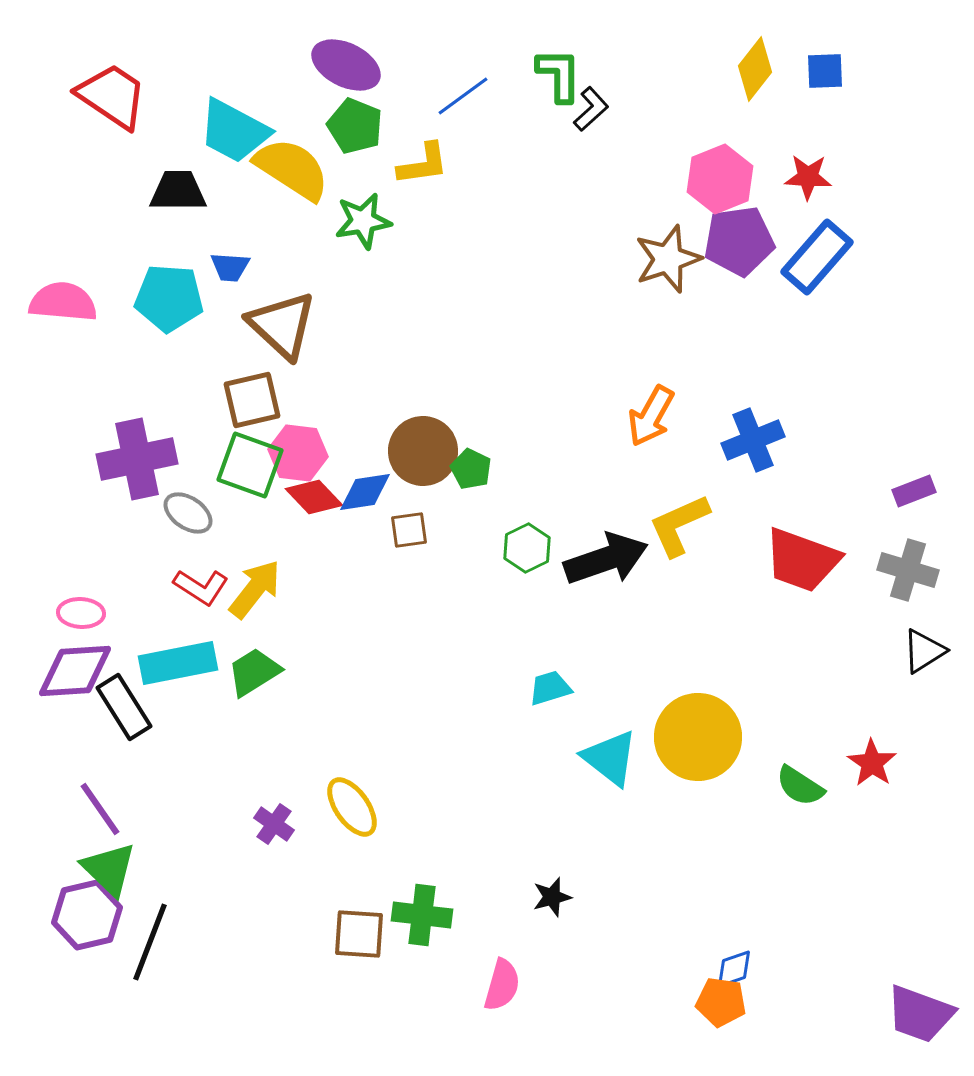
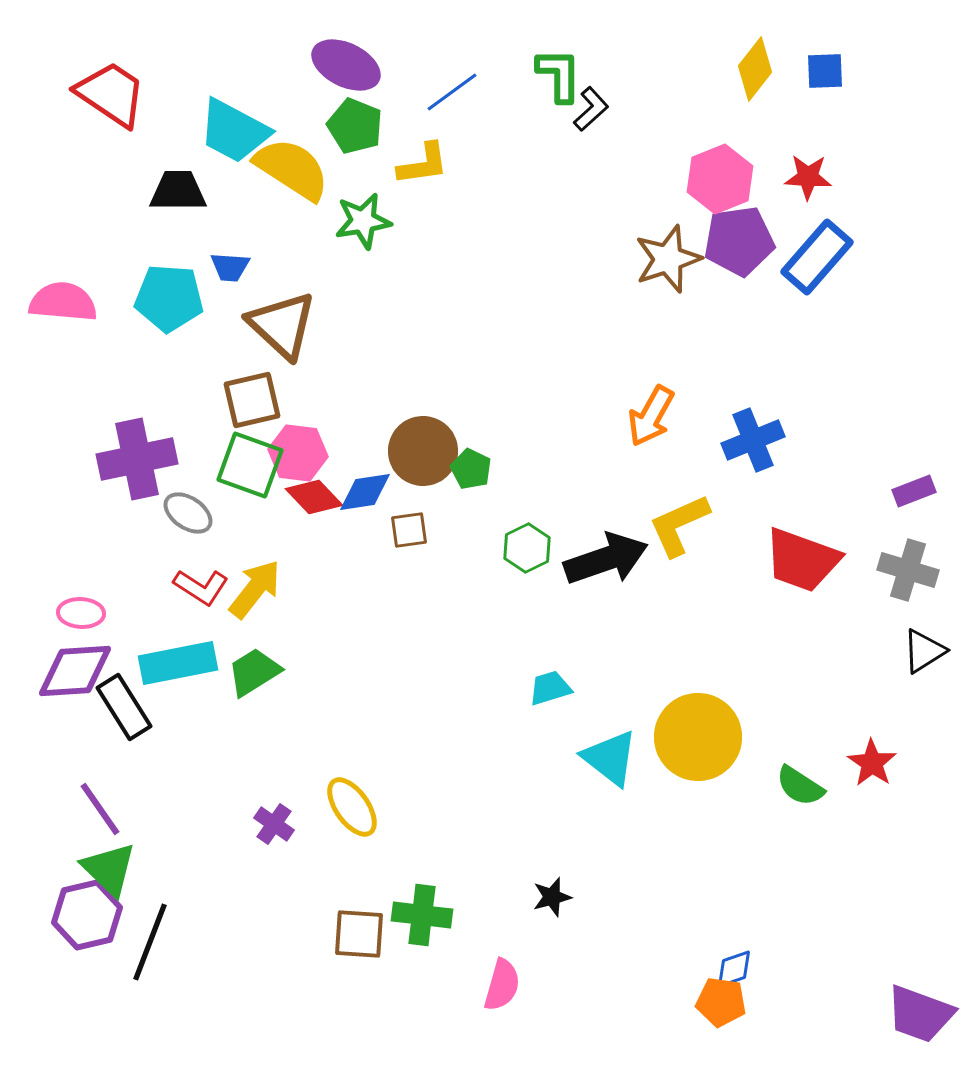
red trapezoid at (112, 96): moved 1 px left, 2 px up
blue line at (463, 96): moved 11 px left, 4 px up
